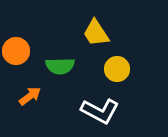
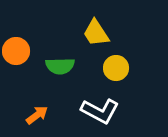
yellow circle: moved 1 px left, 1 px up
orange arrow: moved 7 px right, 19 px down
